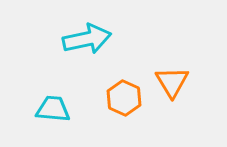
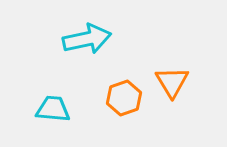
orange hexagon: rotated 16 degrees clockwise
